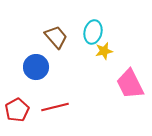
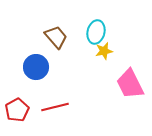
cyan ellipse: moved 3 px right
